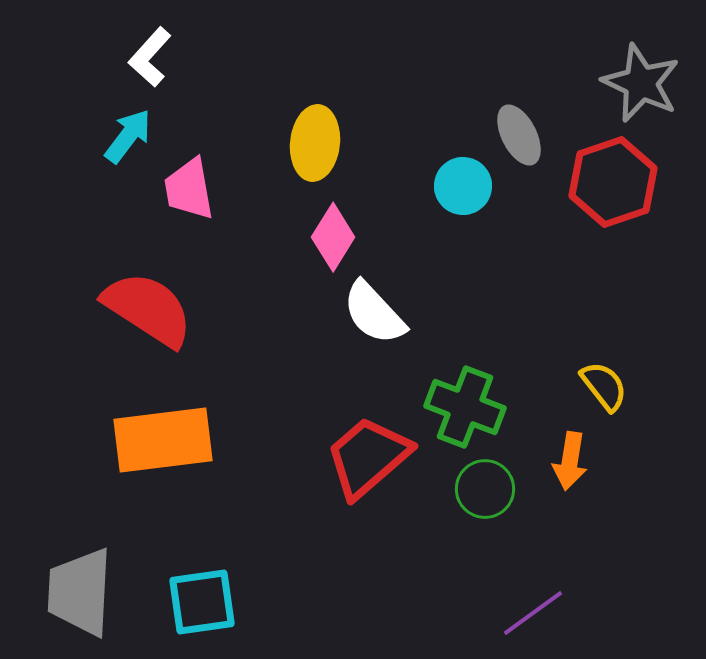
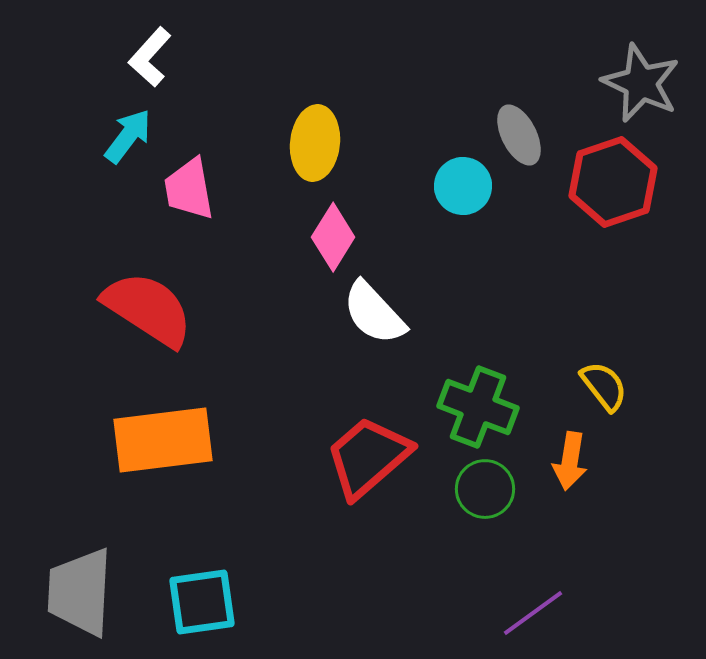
green cross: moved 13 px right
